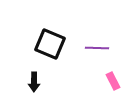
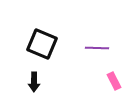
black square: moved 8 px left
pink rectangle: moved 1 px right
